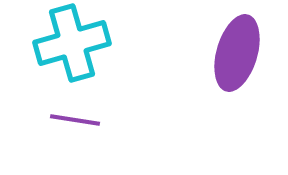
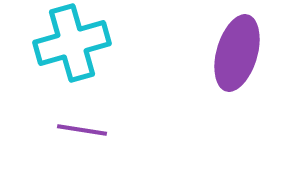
purple line: moved 7 px right, 10 px down
